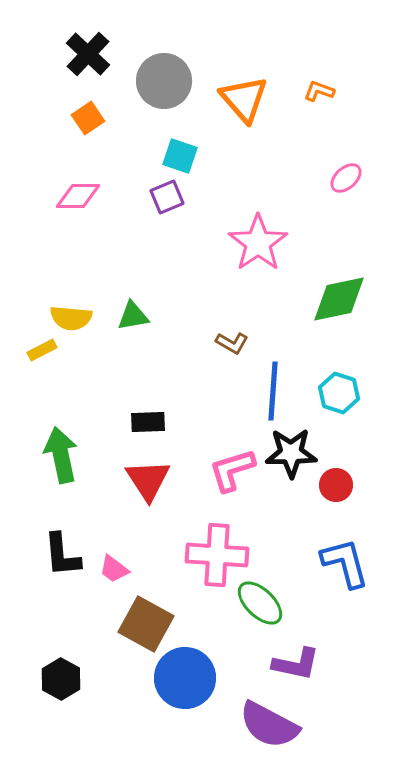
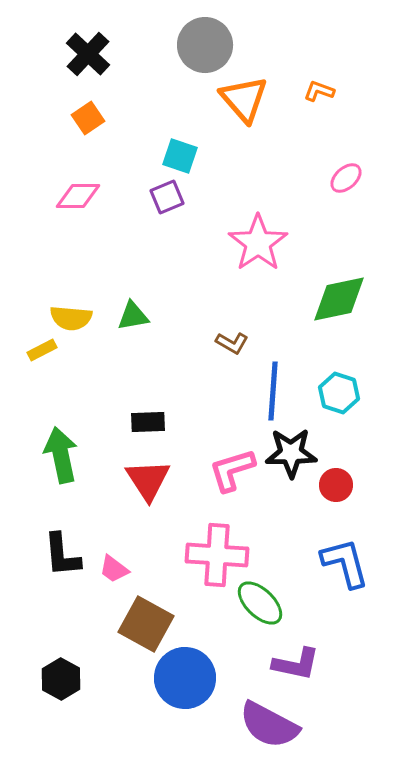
gray circle: moved 41 px right, 36 px up
